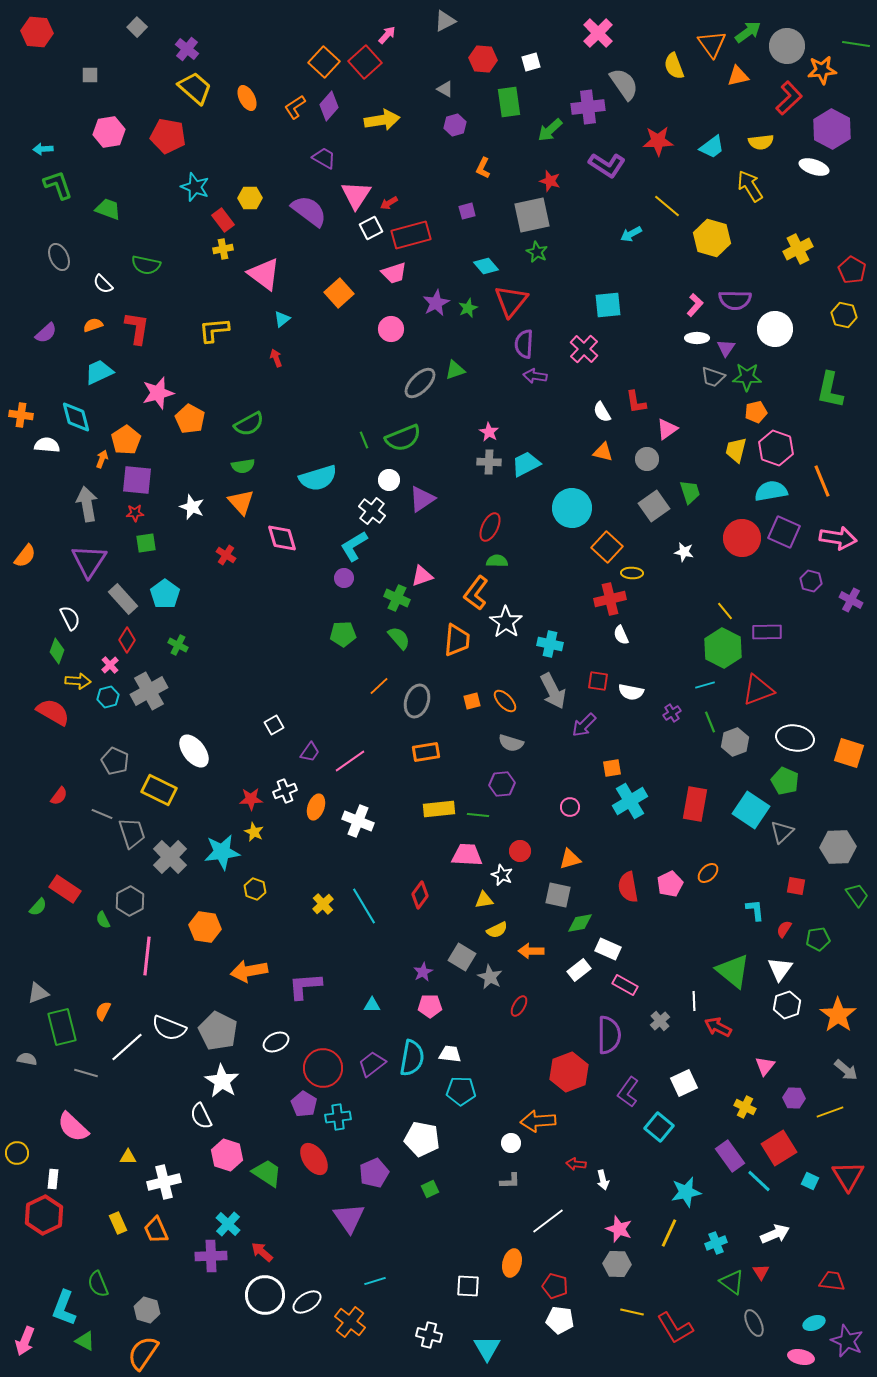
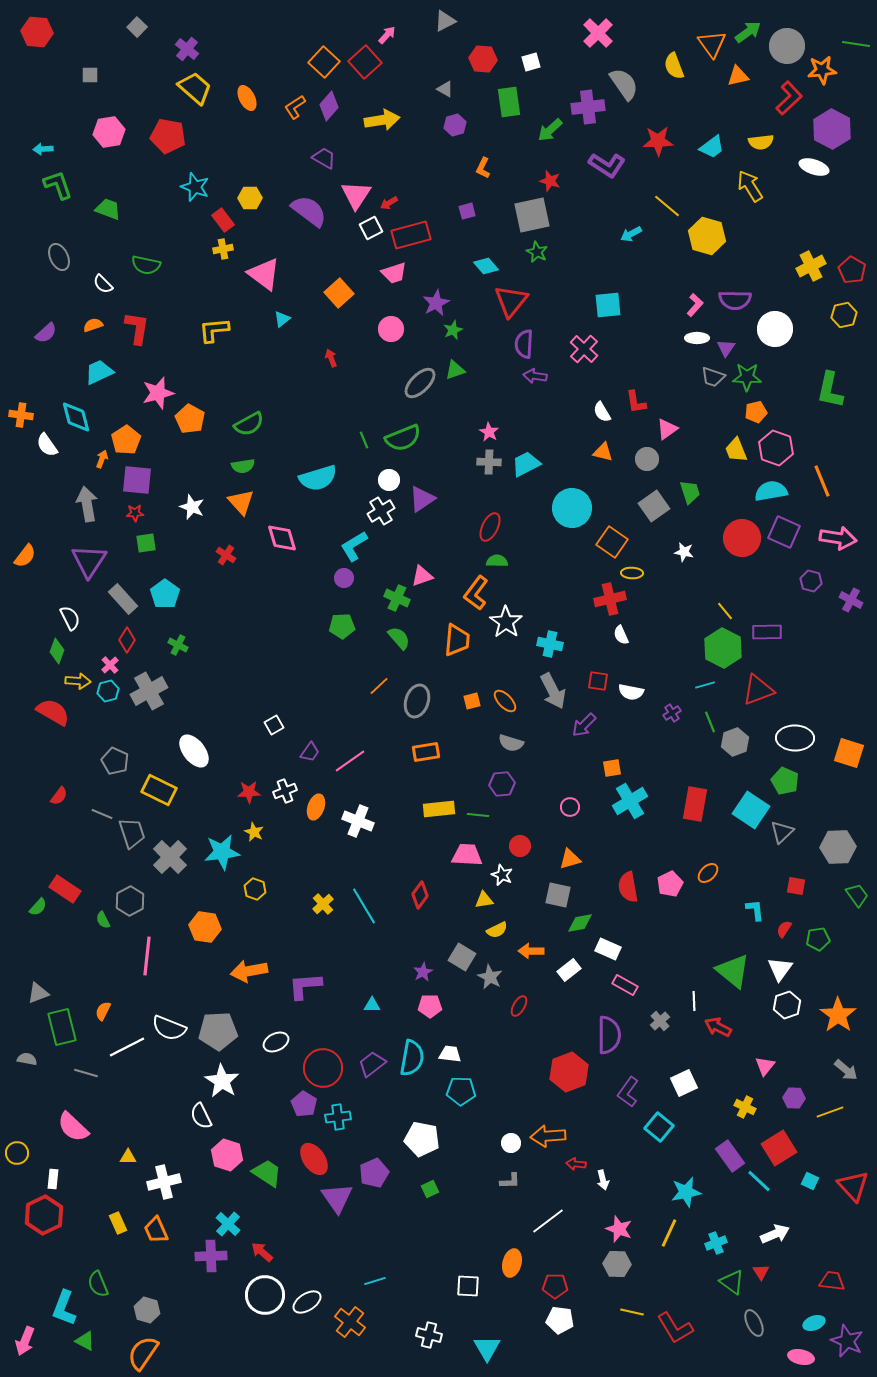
yellow hexagon at (712, 238): moved 5 px left, 2 px up
yellow cross at (798, 249): moved 13 px right, 17 px down
green star at (468, 308): moved 15 px left, 22 px down
yellow hexagon at (844, 315): rotated 25 degrees counterclockwise
red arrow at (276, 358): moved 55 px right
white semicircle at (47, 445): rotated 130 degrees counterclockwise
yellow trapezoid at (736, 450): rotated 36 degrees counterclockwise
white cross at (372, 511): moved 9 px right; rotated 20 degrees clockwise
orange square at (607, 547): moved 5 px right, 5 px up; rotated 8 degrees counterclockwise
green pentagon at (343, 634): moved 1 px left, 8 px up
cyan hexagon at (108, 697): moved 6 px up
white ellipse at (795, 738): rotated 9 degrees counterclockwise
red star at (251, 799): moved 2 px left, 7 px up
red circle at (520, 851): moved 5 px up
white rectangle at (579, 970): moved 10 px left
gray pentagon at (218, 1031): rotated 30 degrees counterclockwise
white line at (127, 1047): rotated 15 degrees clockwise
orange arrow at (538, 1121): moved 10 px right, 15 px down
red triangle at (848, 1176): moved 5 px right, 10 px down; rotated 12 degrees counterclockwise
purple triangle at (349, 1218): moved 12 px left, 20 px up
red pentagon at (555, 1286): rotated 15 degrees counterclockwise
